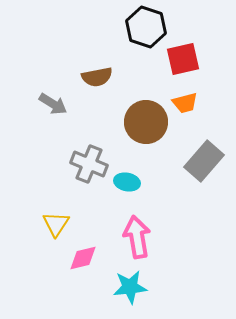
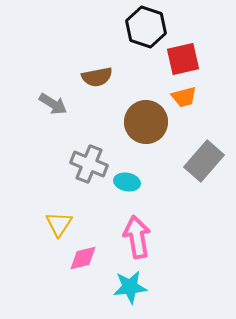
orange trapezoid: moved 1 px left, 6 px up
yellow triangle: moved 3 px right
